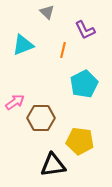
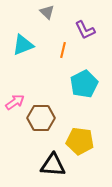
black triangle: rotated 12 degrees clockwise
